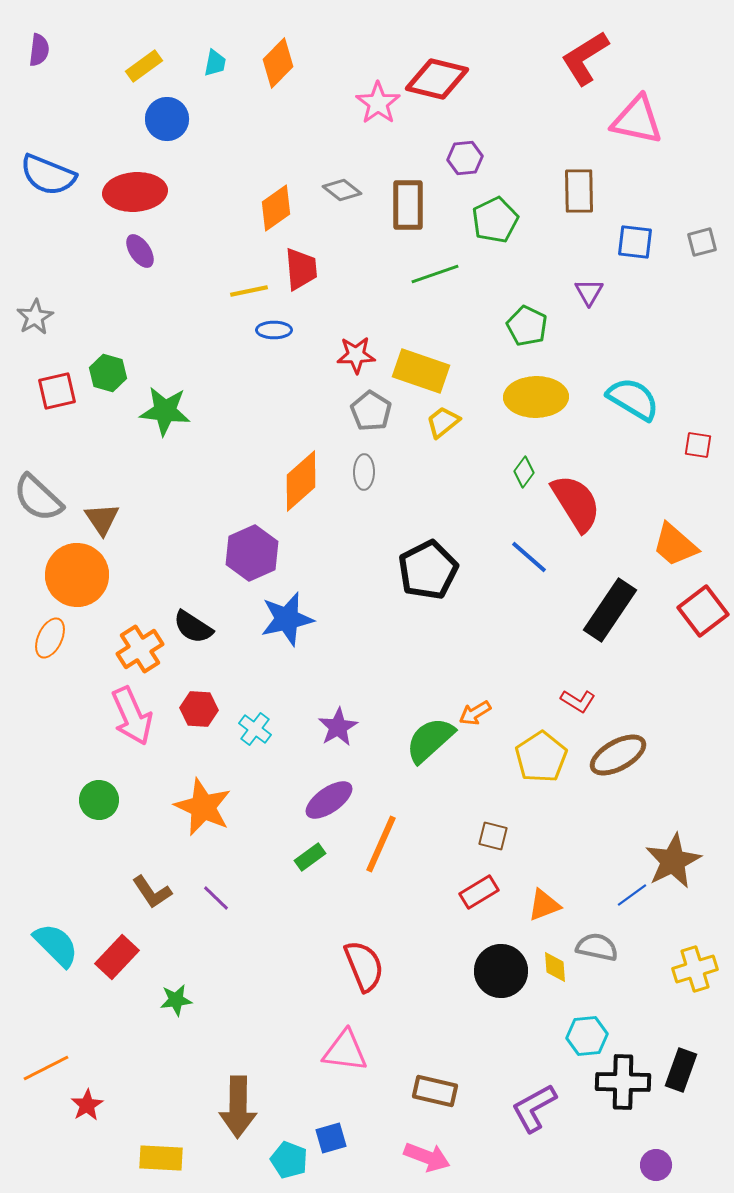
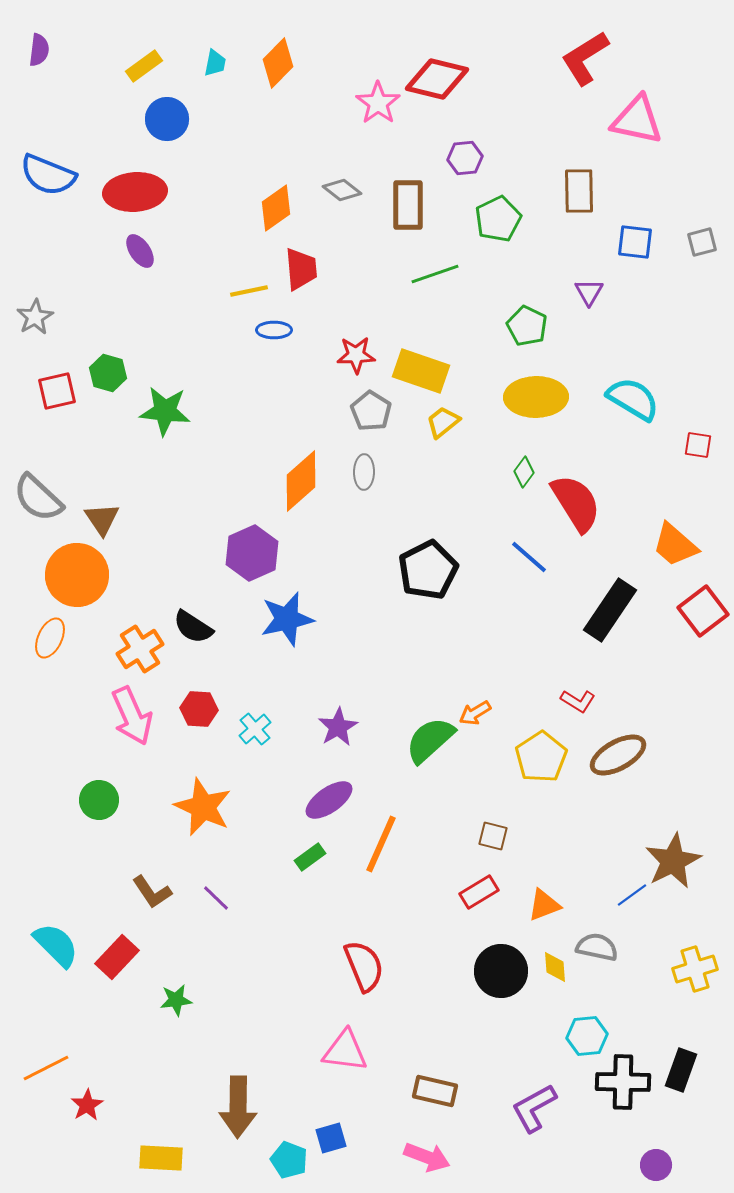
green pentagon at (495, 220): moved 3 px right, 1 px up
cyan cross at (255, 729): rotated 12 degrees clockwise
